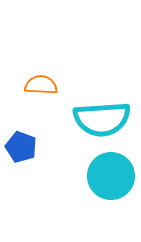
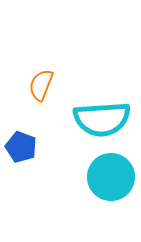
orange semicircle: rotated 72 degrees counterclockwise
cyan circle: moved 1 px down
